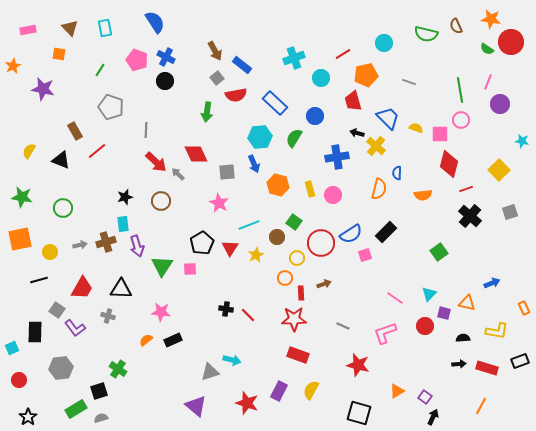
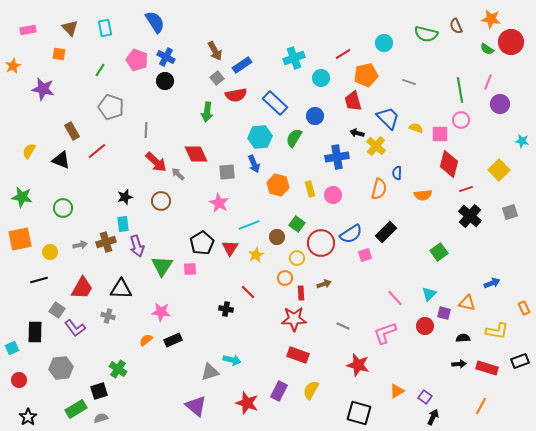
blue rectangle at (242, 65): rotated 72 degrees counterclockwise
brown rectangle at (75, 131): moved 3 px left
green square at (294, 222): moved 3 px right, 2 px down
pink line at (395, 298): rotated 12 degrees clockwise
red line at (248, 315): moved 23 px up
